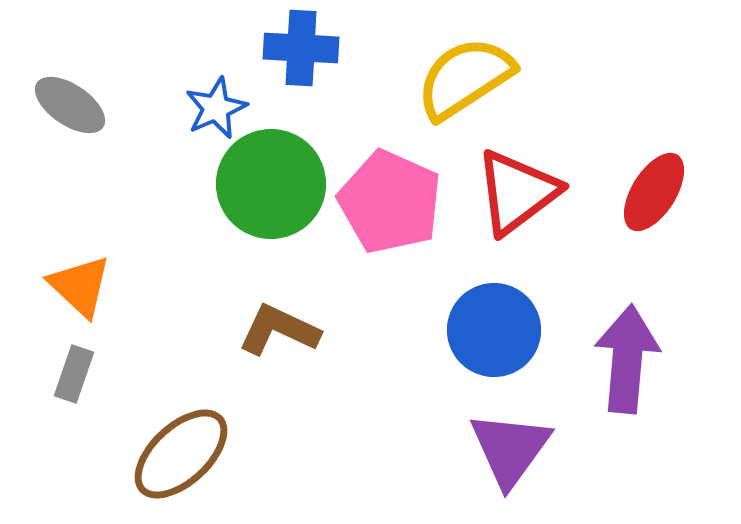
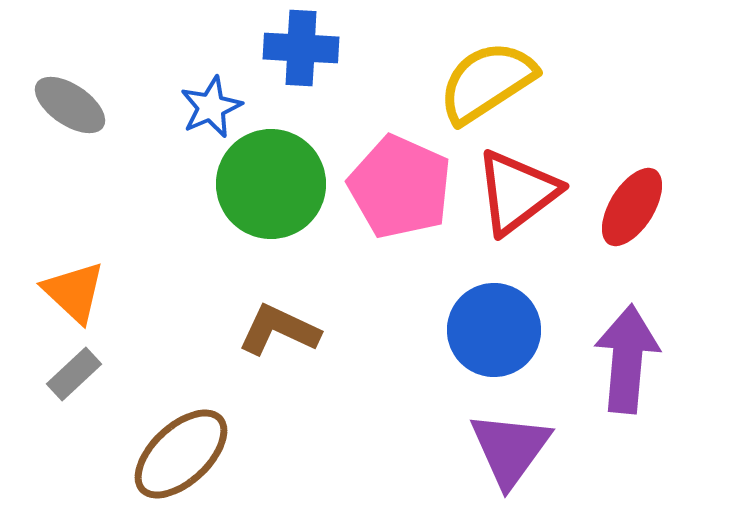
yellow semicircle: moved 22 px right, 4 px down
blue star: moved 5 px left, 1 px up
red ellipse: moved 22 px left, 15 px down
pink pentagon: moved 10 px right, 15 px up
orange triangle: moved 6 px left, 6 px down
gray rectangle: rotated 28 degrees clockwise
